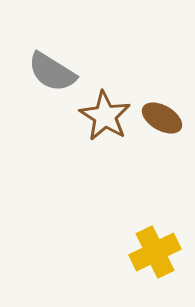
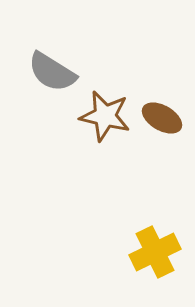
brown star: rotated 18 degrees counterclockwise
